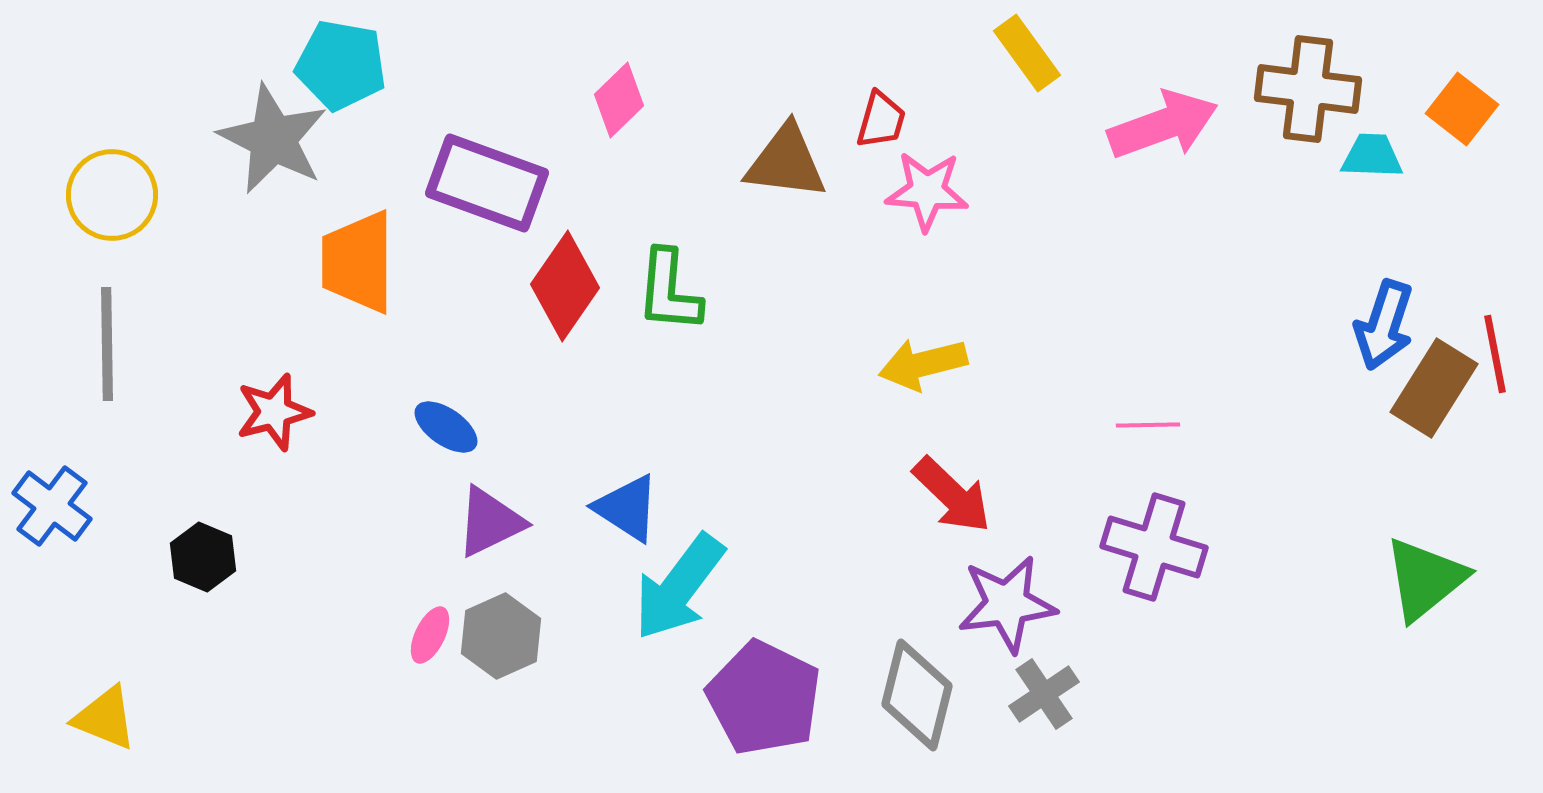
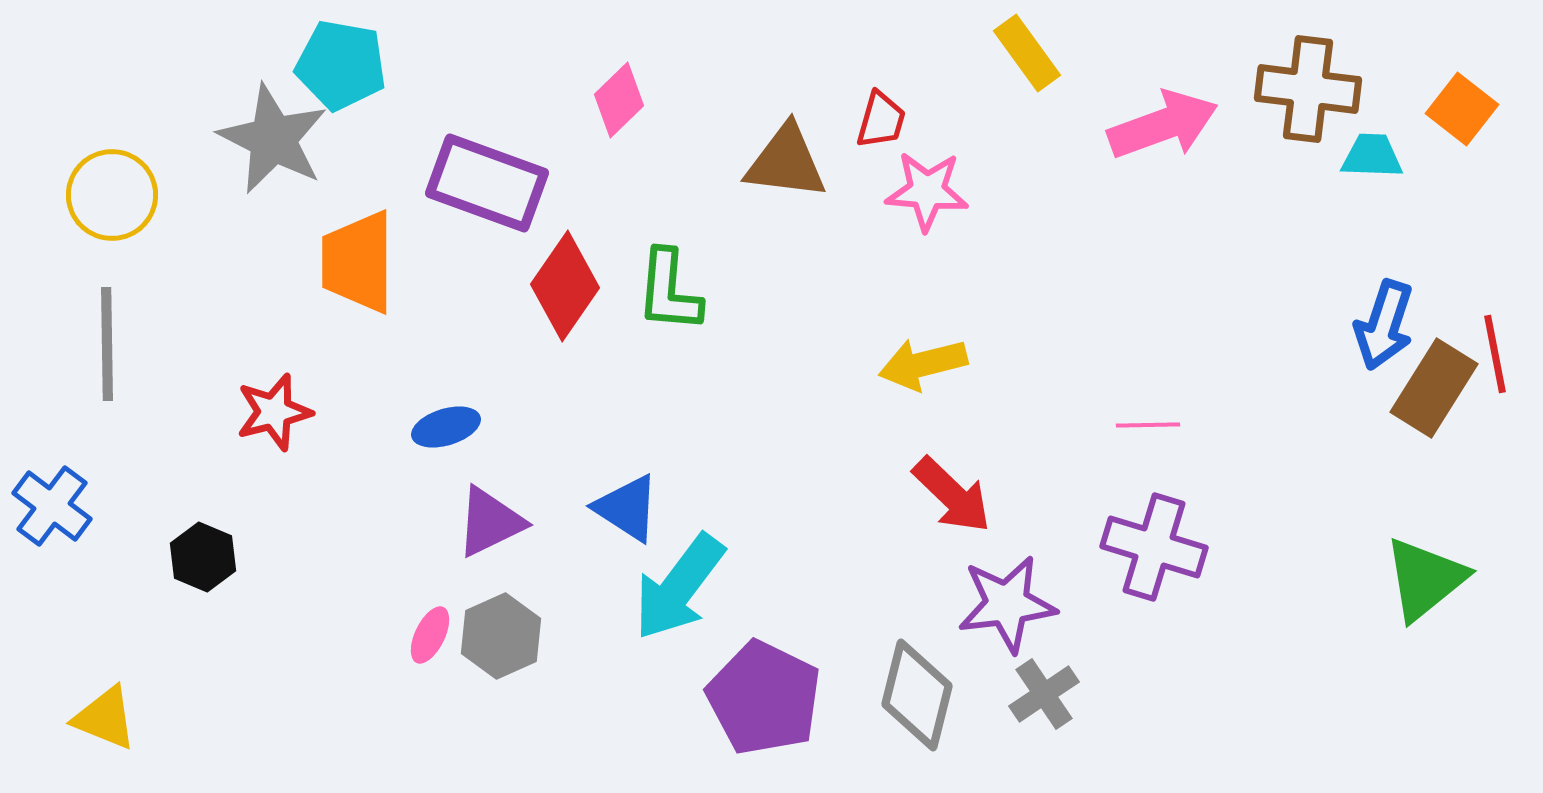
blue ellipse: rotated 52 degrees counterclockwise
